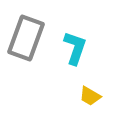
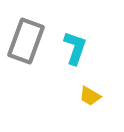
gray rectangle: moved 3 px down
